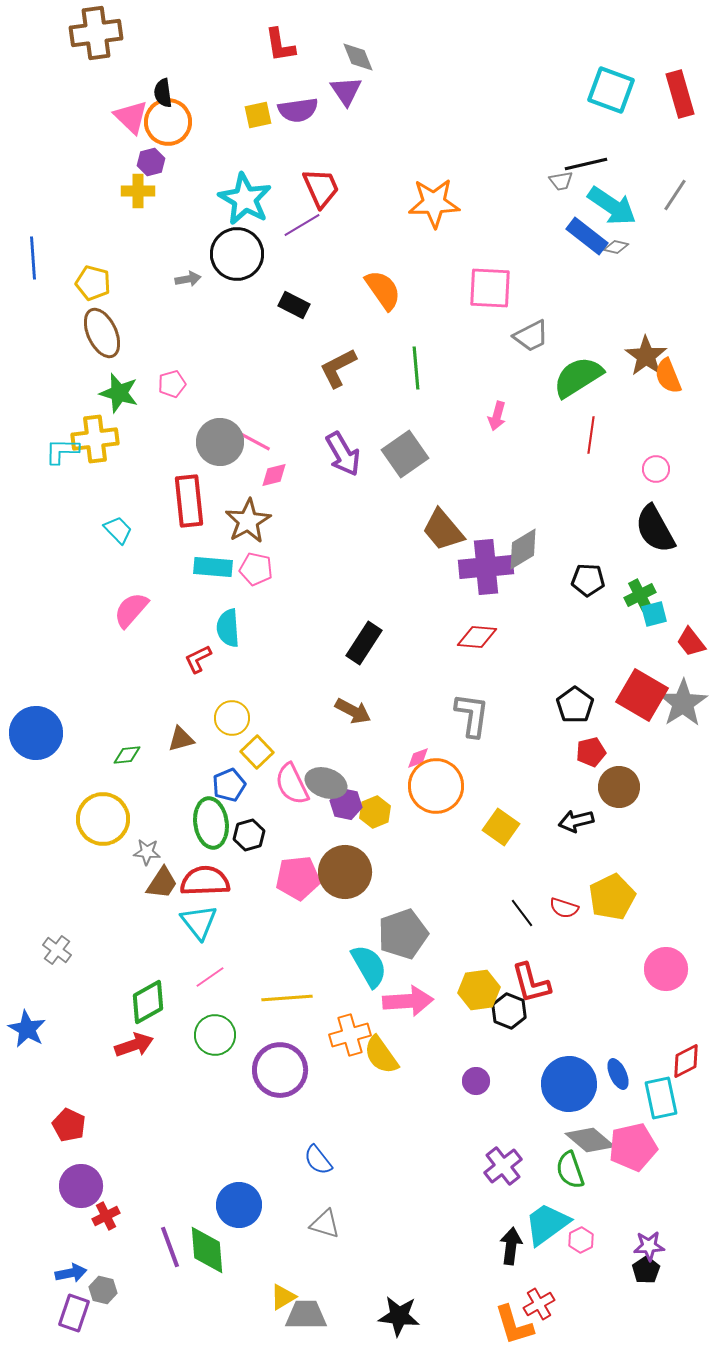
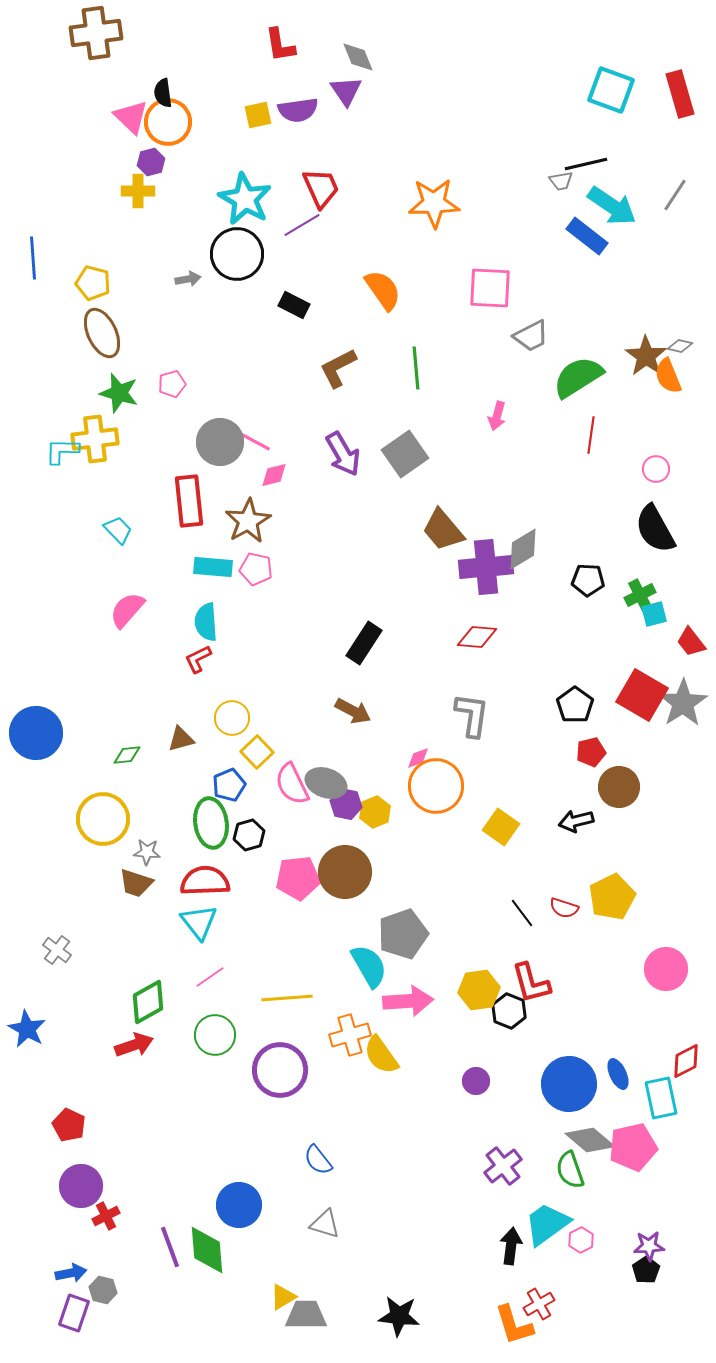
gray diamond at (616, 247): moved 64 px right, 99 px down
pink semicircle at (131, 610): moved 4 px left
cyan semicircle at (228, 628): moved 22 px left, 6 px up
brown trapezoid at (162, 883): moved 26 px left; rotated 75 degrees clockwise
